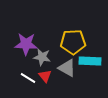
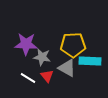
yellow pentagon: moved 3 px down
red triangle: moved 2 px right
